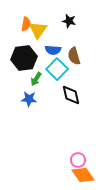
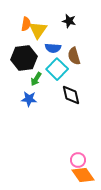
blue semicircle: moved 2 px up
